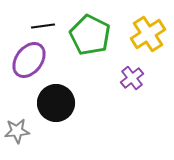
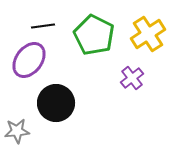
green pentagon: moved 4 px right
